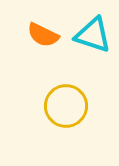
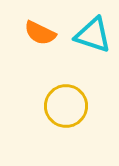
orange semicircle: moved 3 px left, 2 px up
